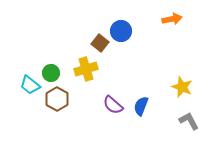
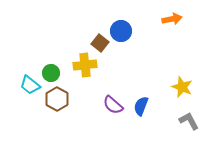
yellow cross: moved 1 px left, 4 px up; rotated 10 degrees clockwise
